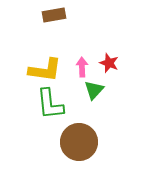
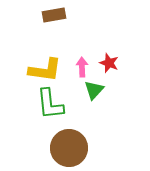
brown circle: moved 10 px left, 6 px down
